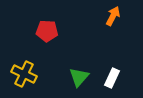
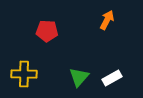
orange arrow: moved 6 px left, 4 px down
yellow cross: rotated 25 degrees counterclockwise
white rectangle: rotated 36 degrees clockwise
